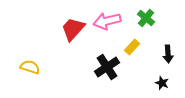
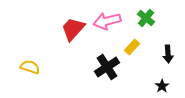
black star: moved 3 px down; rotated 16 degrees clockwise
